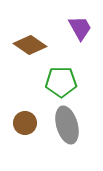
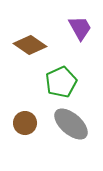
green pentagon: rotated 24 degrees counterclockwise
gray ellipse: moved 4 px right, 1 px up; rotated 33 degrees counterclockwise
